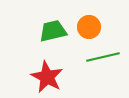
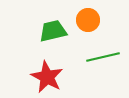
orange circle: moved 1 px left, 7 px up
